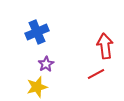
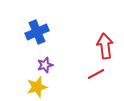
purple star: moved 1 px left, 1 px down; rotated 14 degrees clockwise
